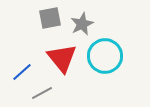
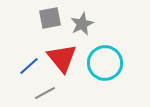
cyan circle: moved 7 px down
blue line: moved 7 px right, 6 px up
gray line: moved 3 px right
